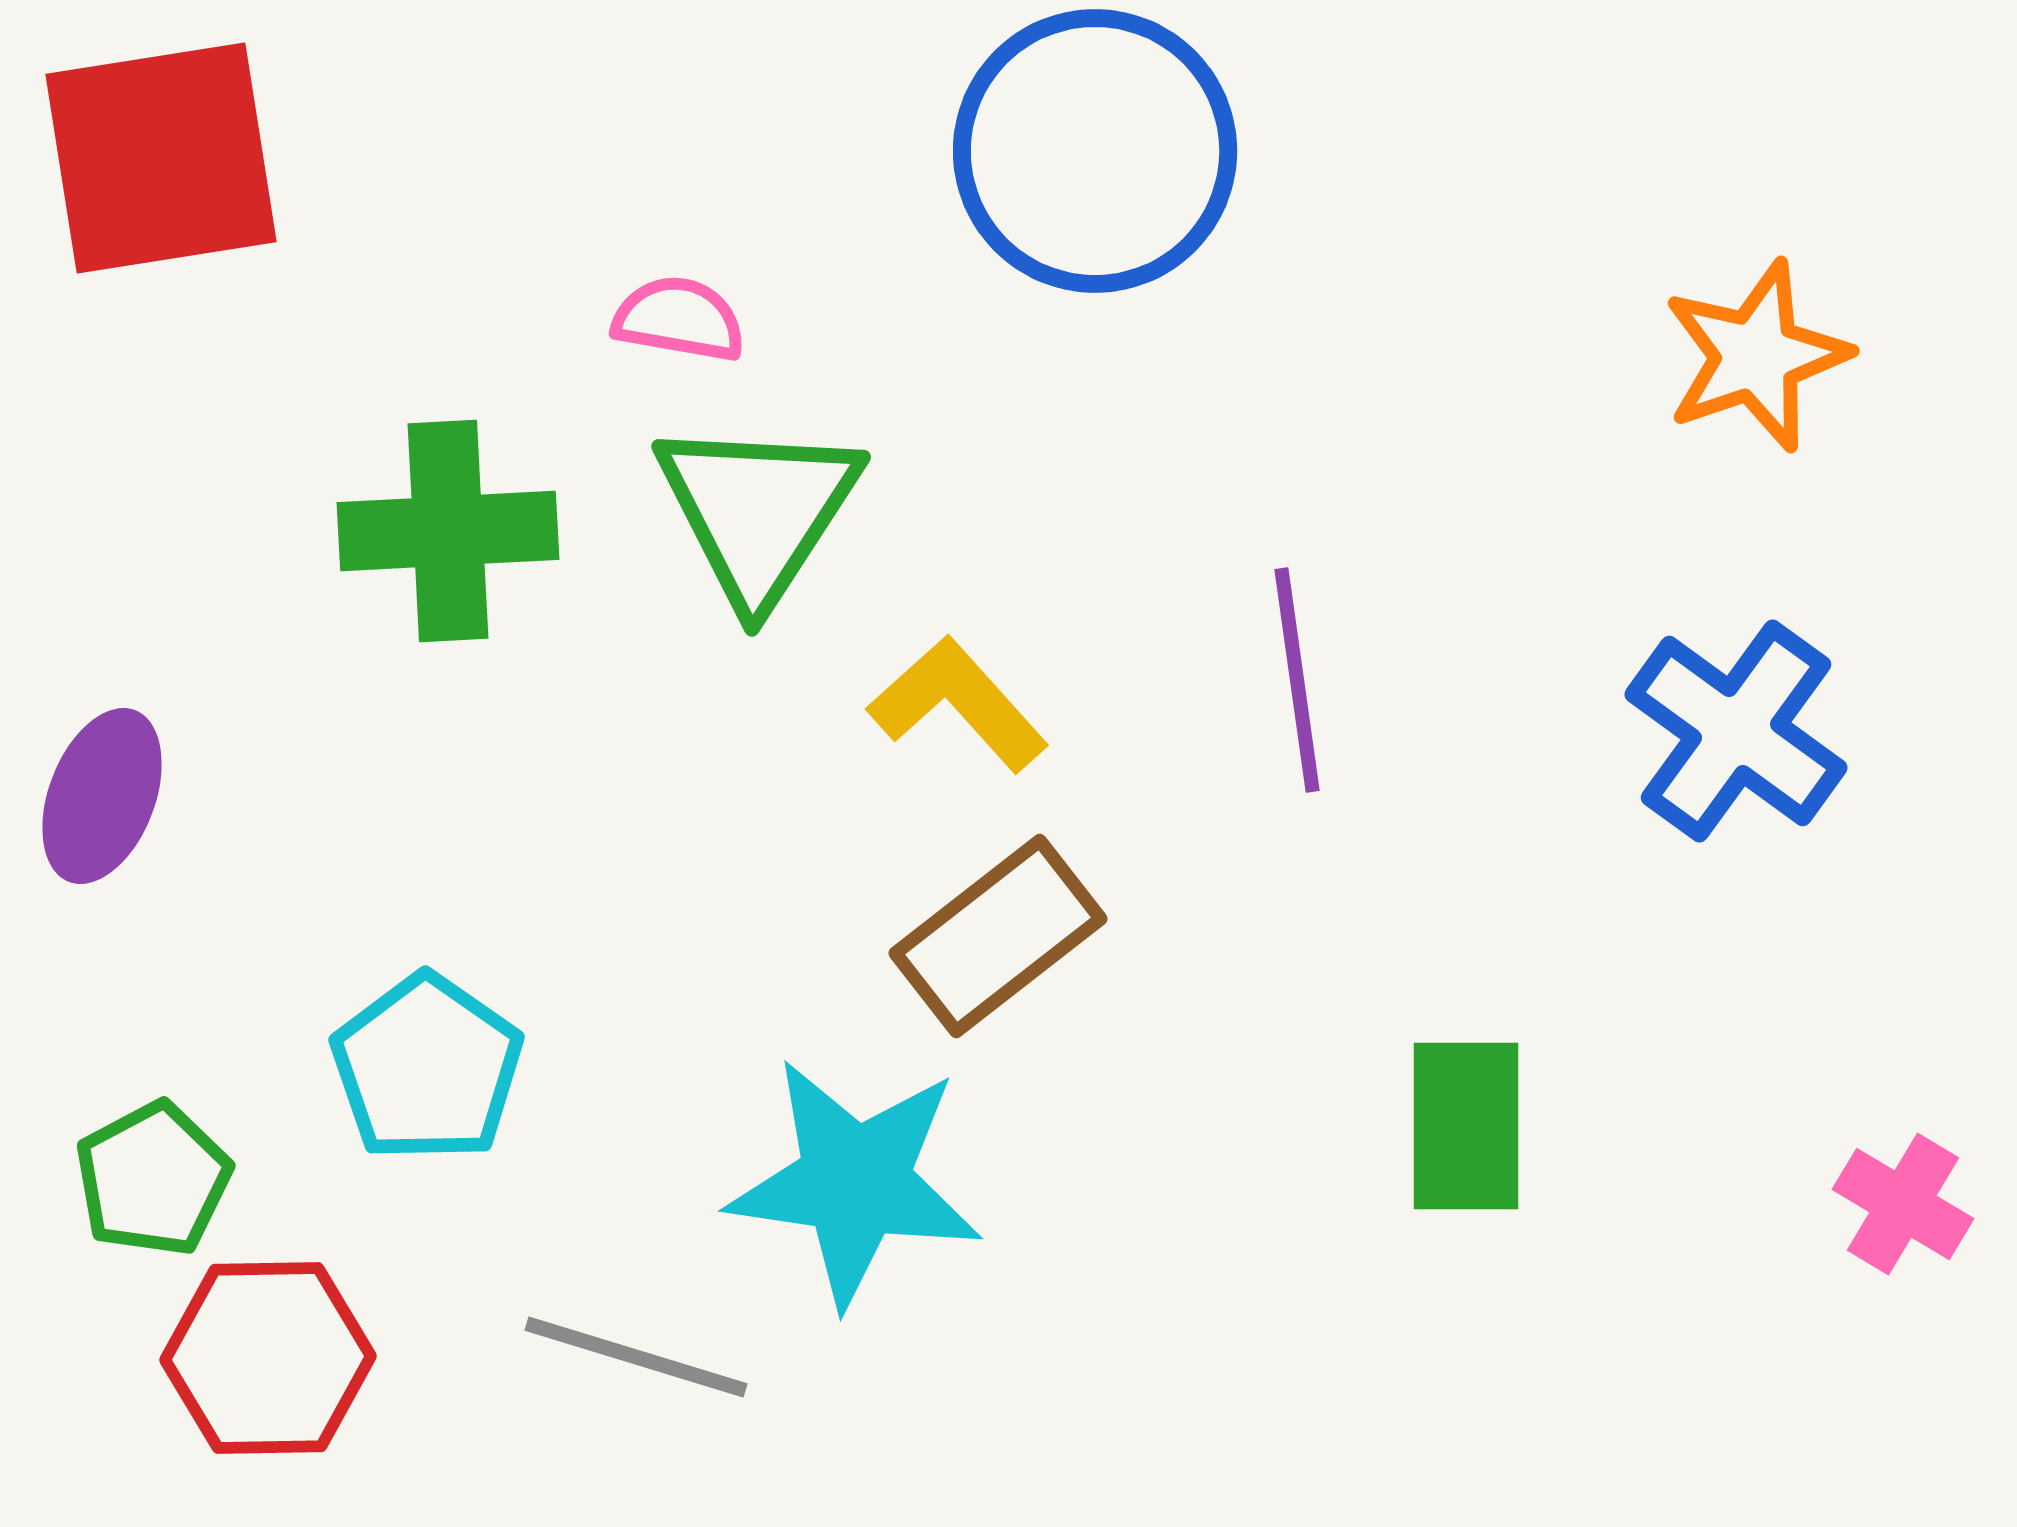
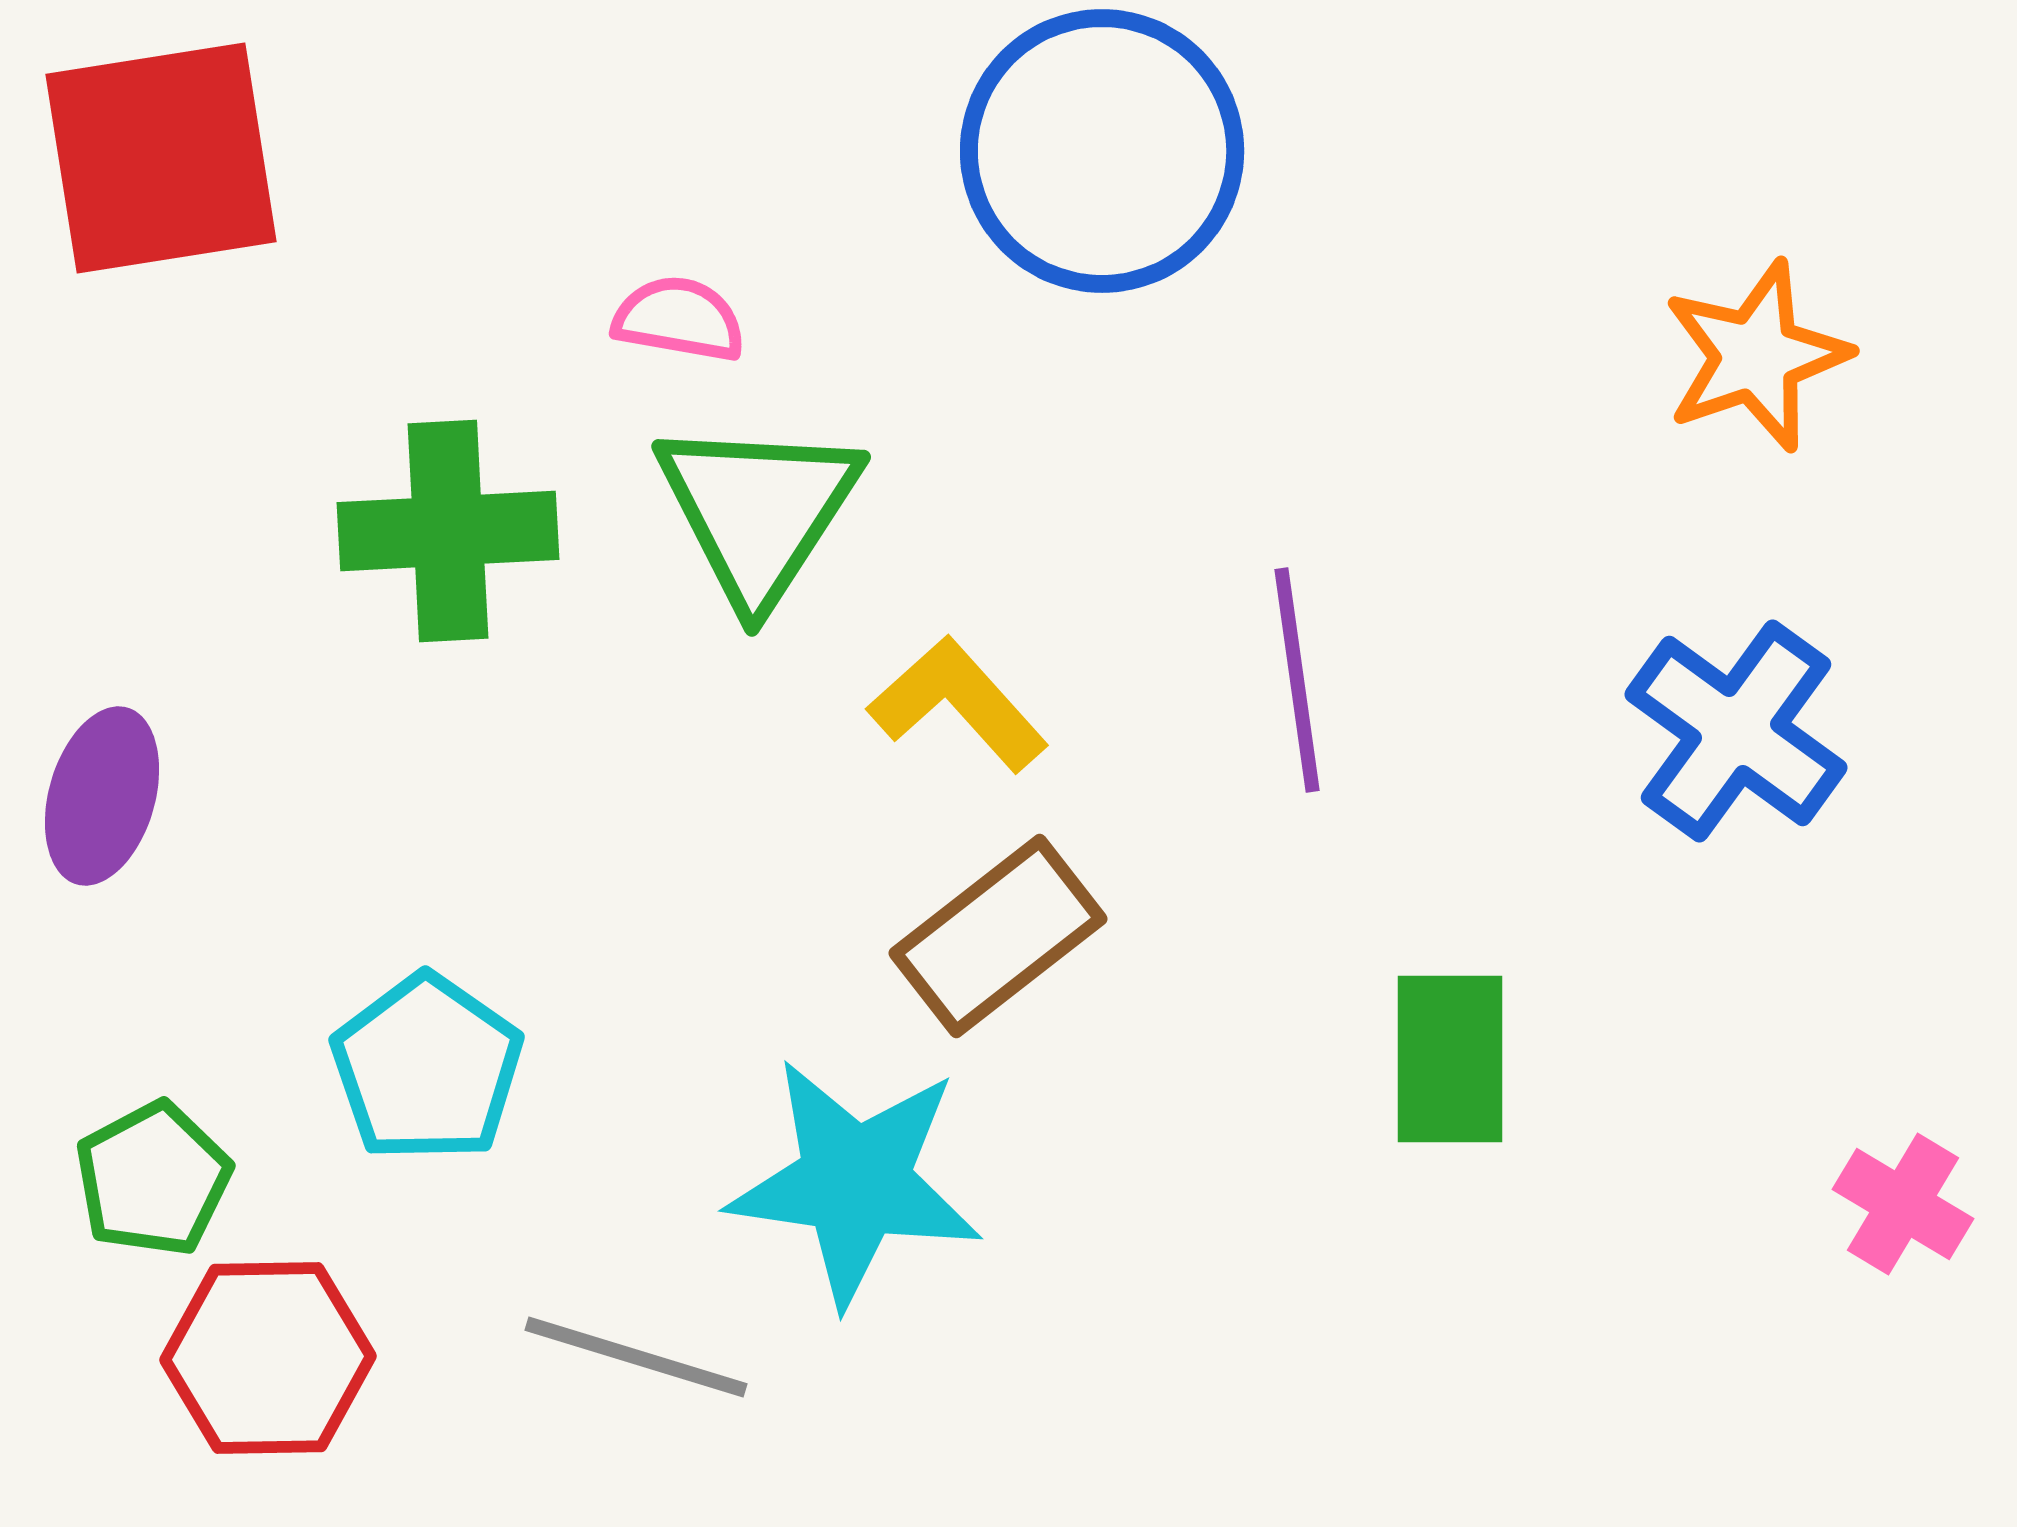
blue circle: moved 7 px right
purple ellipse: rotated 5 degrees counterclockwise
green rectangle: moved 16 px left, 67 px up
